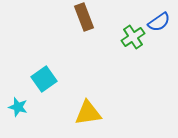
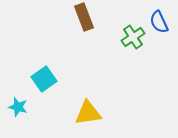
blue semicircle: rotated 100 degrees clockwise
